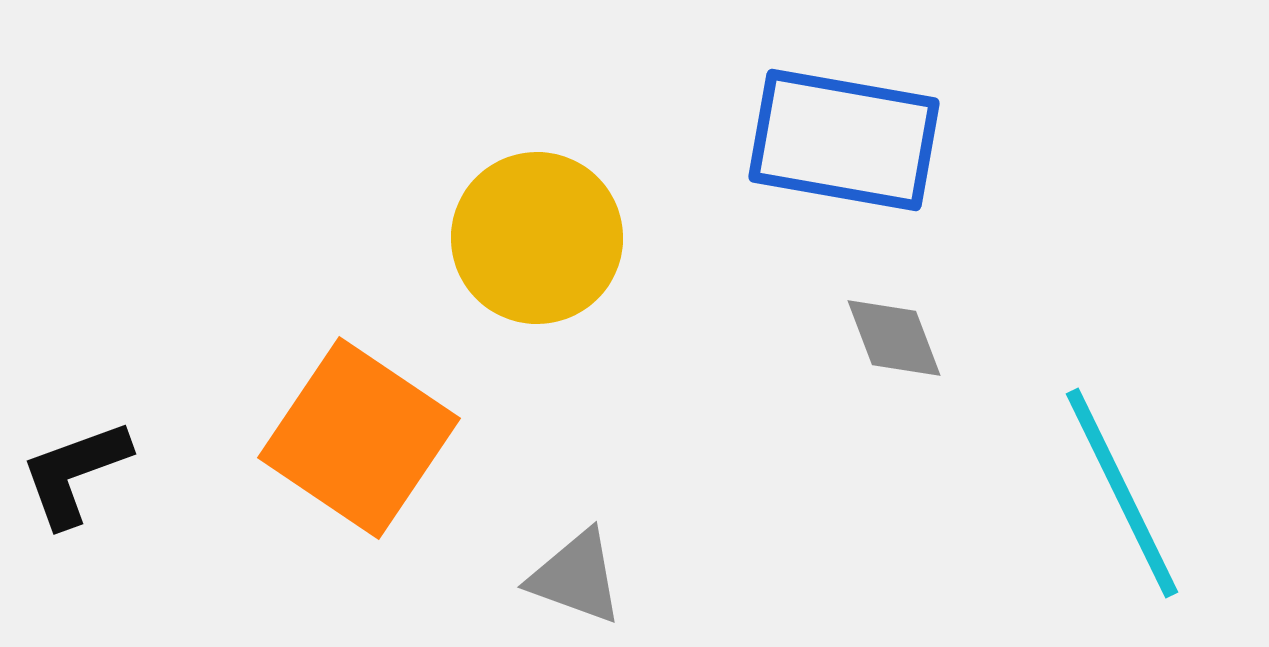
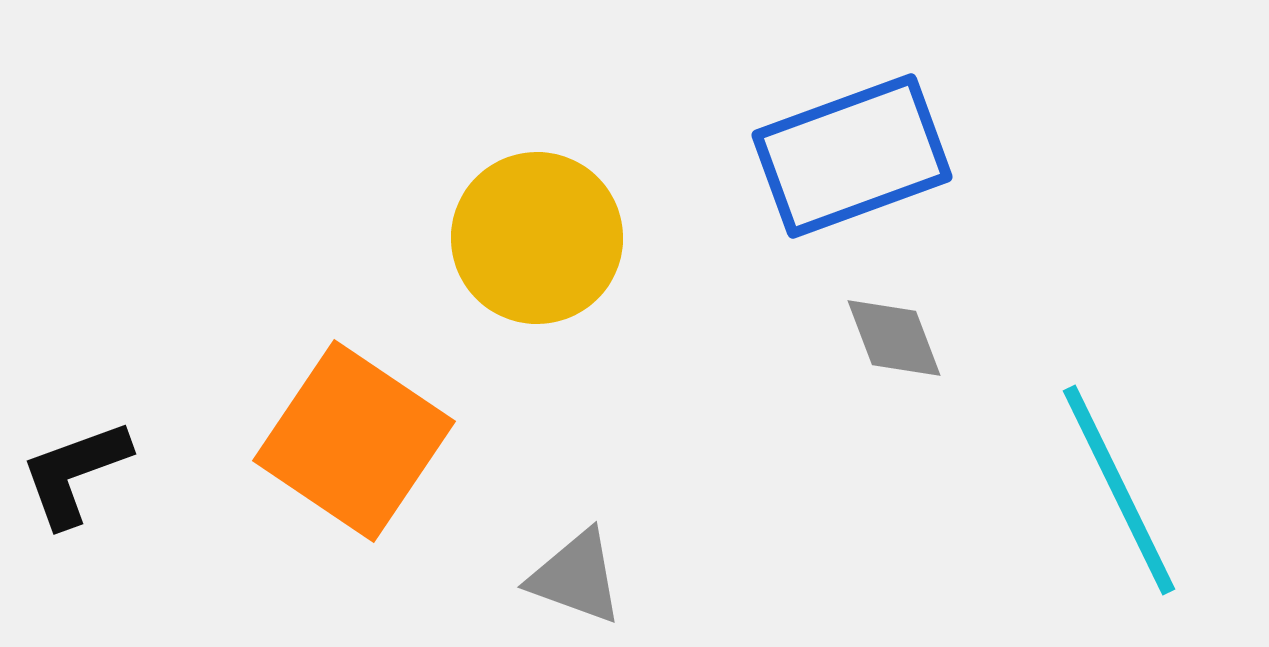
blue rectangle: moved 8 px right, 16 px down; rotated 30 degrees counterclockwise
orange square: moved 5 px left, 3 px down
cyan line: moved 3 px left, 3 px up
